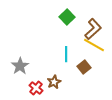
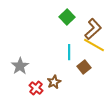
cyan line: moved 3 px right, 2 px up
